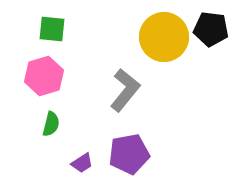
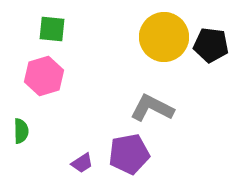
black pentagon: moved 16 px down
gray L-shape: moved 27 px right, 18 px down; rotated 102 degrees counterclockwise
green semicircle: moved 30 px left, 7 px down; rotated 15 degrees counterclockwise
